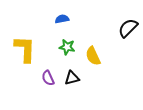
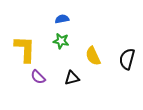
black semicircle: moved 1 px left, 31 px down; rotated 30 degrees counterclockwise
green star: moved 6 px left, 6 px up
purple semicircle: moved 10 px left, 1 px up; rotated 21 degrees counterclockwise
